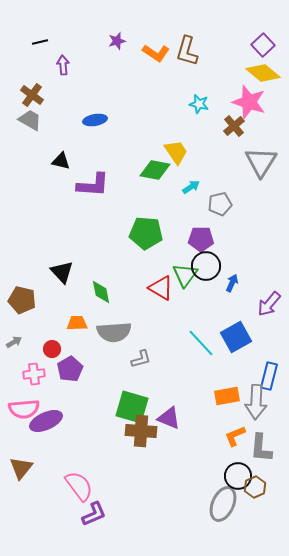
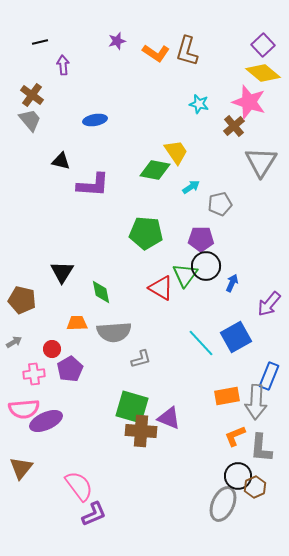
gray trapezoid at (30, 120): rotated 20 degrees clockwise
black triangle at (62, 272): rotated 15 degrees clockwise
blue rectangle at (269, 376): rotated 8 degrees clockwise
